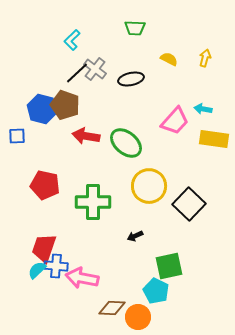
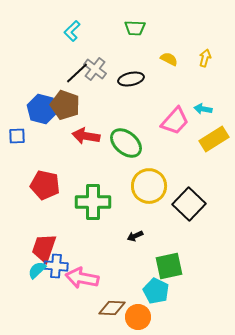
cyan L-shape: moved 9 px up
yellow rectangle: rotated 40 degrees counterclockwise
